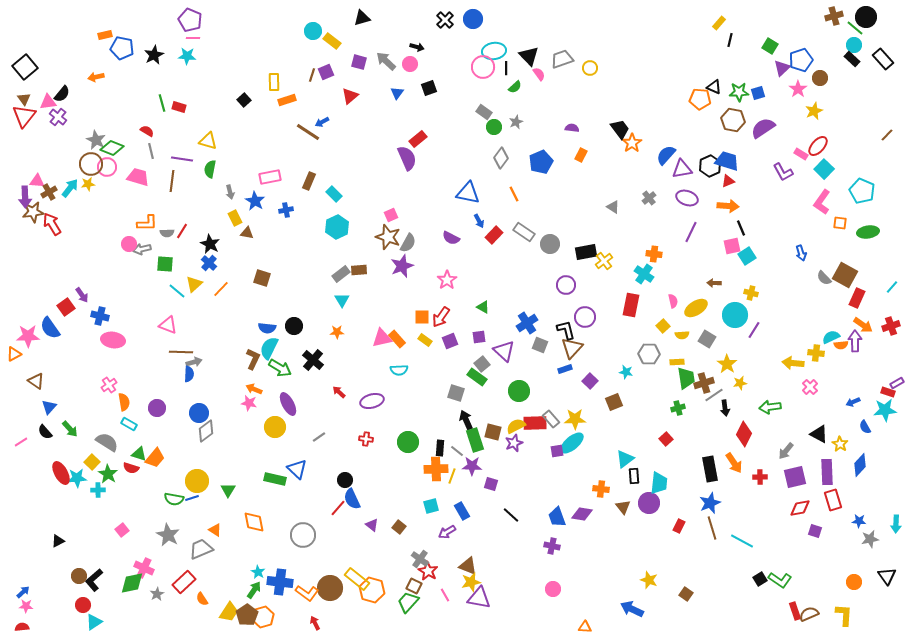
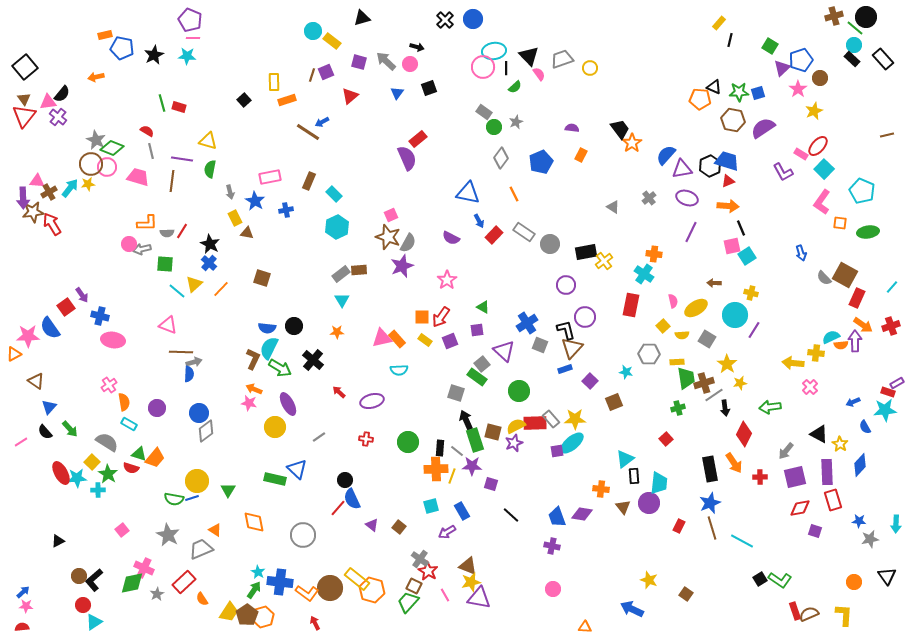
brown line at (887, 135): rotated 32 degrees clockwise
purple arrow at (25, 197): moved 2 px left, 1 px down
purple square at (479, 337): moved 2 px left, 7 px up
